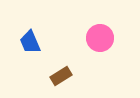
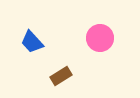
blue trapezoid: moved 2 px right; rotated 20 degrees counterclockwise
